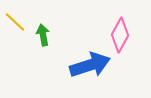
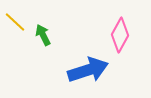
green arrow: rotated 15 degrees counterclockwise
blue arrow: moved 2 px left, 5 px down
